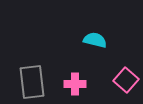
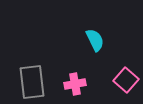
cyan semicircle: rotated 50 degrees clockwise
pink cross: rotated 10 degrees counterclockwise
